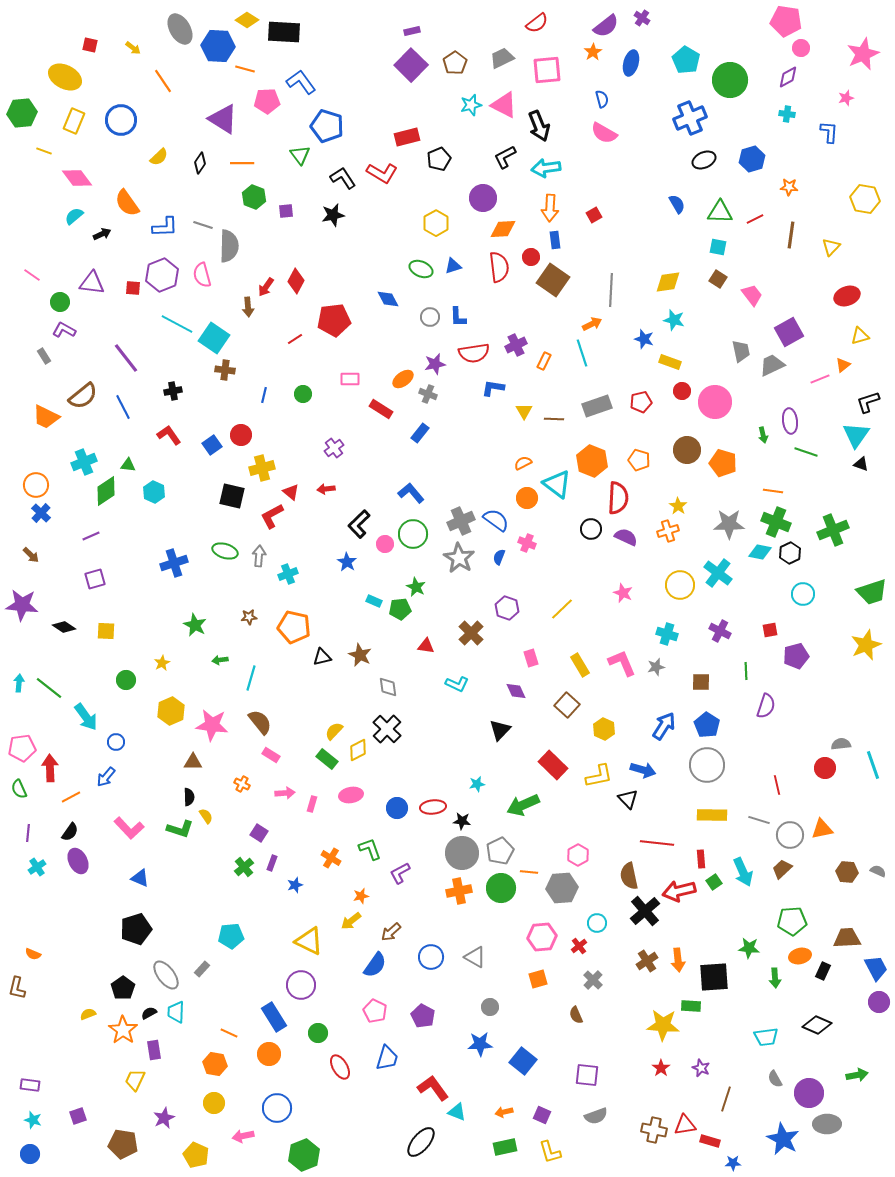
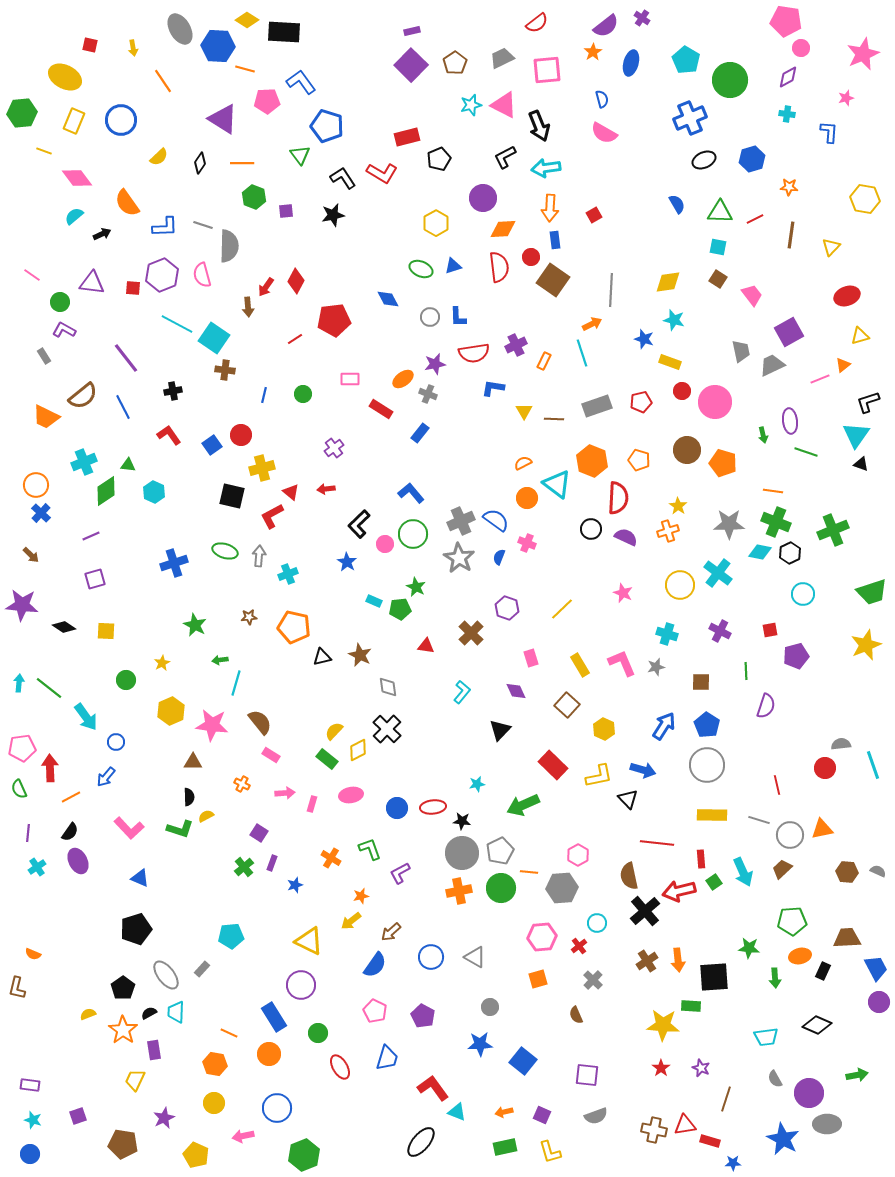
yellow arrow at (133, 48): rotated 42 degrees clockwise
cyan line at (251, 678): moved 15 px left, 5 px down
cyan L-shape at (457, 684): moved 5 px right, 8 px down; rotated 75 degrees counterclockwise
yellow semicircle at (206, 816): rotated 84 degrees counterclockwise
